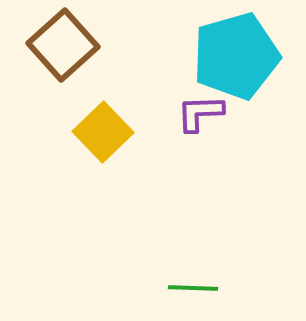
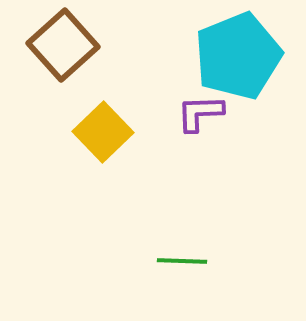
cyan pentagon: moved 2 px right; rotated 6 degrees counterclockwise
green line: moved 11 px left, 27 px up
